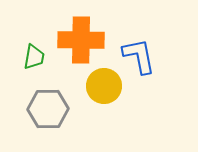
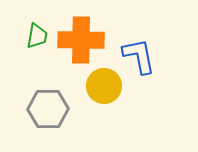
green trapezoid: moved 3 px right, 21 px up
